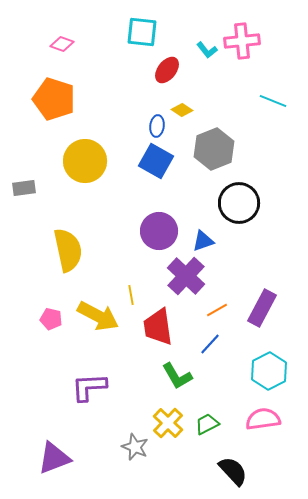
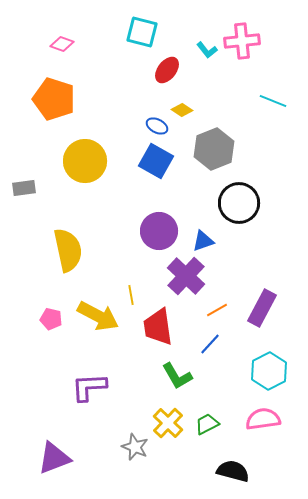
cyan square: rotated 8 degrees clockwise
blue ellipse: rotated 70 degrees counterclockwise
black semicircle: rotated 32 degrees counterclockwise
